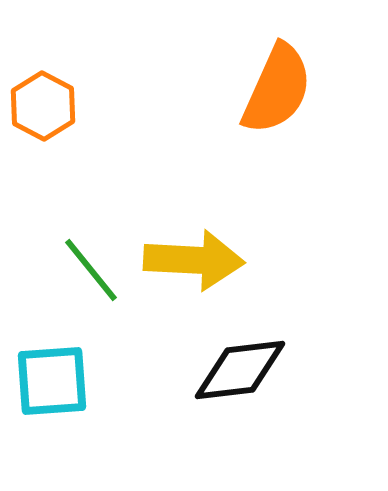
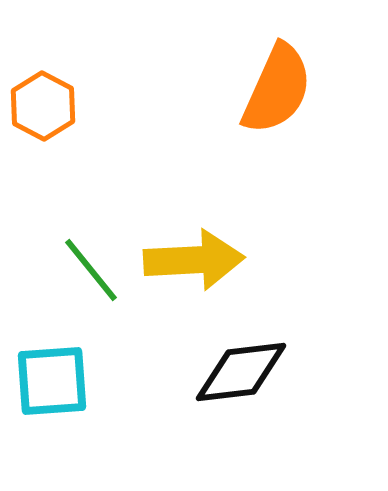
yellow arrow: rotated 6 degrees counterclockwise
black diamond: moved 1 px right, 2 px down
